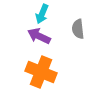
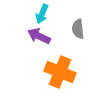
orange cross: moved 19 px right
